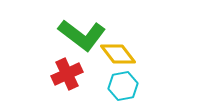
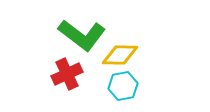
yellow diamond: moved 2 px right, 1 px down; rotated 51 degrees counterclockwise
